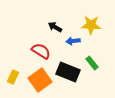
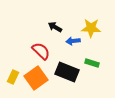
yellow star: moved 3 px down
red semicircle: rotated 12 degrees clockwise
green rectangle: rotated 32 degrees counterclockwise
black rectangle: moved 1 px left
orange square: moved 4 px left, 2 px up
